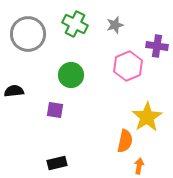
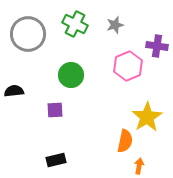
purple square: rotated 12 degrees counterclockwise
black rectangle: moved 1 px left, 3 px up
